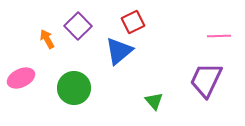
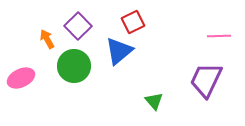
green circle: moved 22 px up
